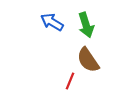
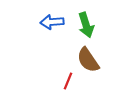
blue arrow: rotated 35 degrees counterclockwise
red line: moved 2 px left
